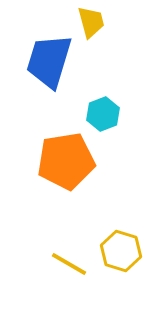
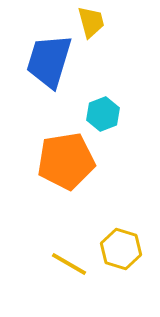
yellow hexagon: moved 2 px up
